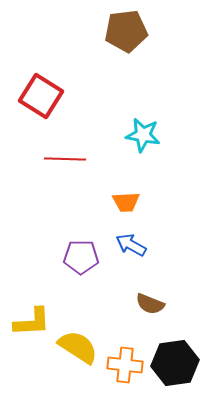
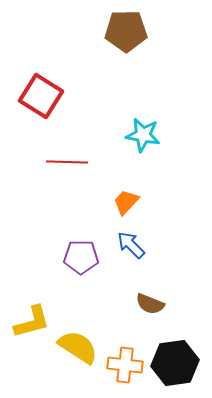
brown pentagon: rotated 6 degrees clockwise
red line: moved 2 px right, 3 px down
orange trapezoid: rotated 136 degrees clockwise
blue arrow: rotated 16 degrees clockwise
yellow L-shape: rotated 12 degrees counterclockwise
